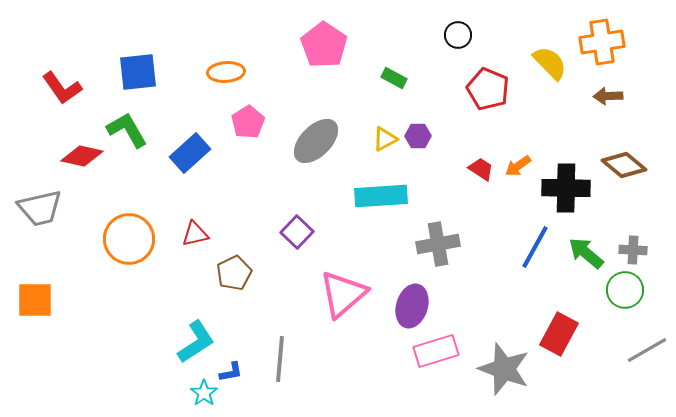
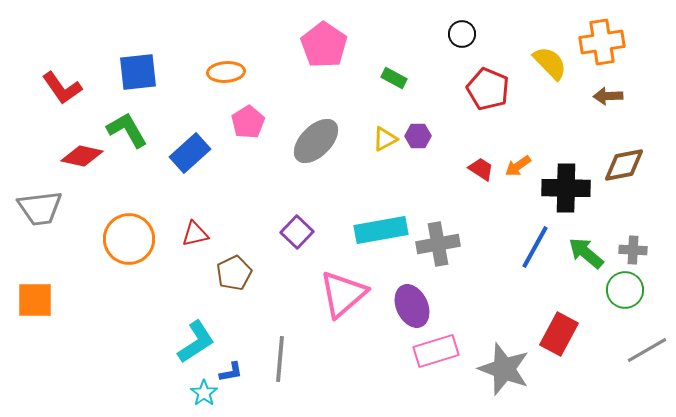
black circle at (458, 35): moved 4 px right, 1 px up
brown diamond at (624, 165): rotated 51 degrees counterclockwise
cyan rectangle at (381, 196): moved 34 px down; rotated 6 degrees counterclockwise
gray trapezoid at (40, 208): rotated 6 degrees clockwise
purple ellipse at (412, 306): rotated 42 degrees counterclockwise
